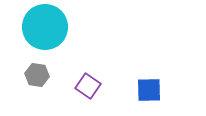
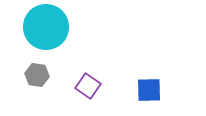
cyan circle: moved 1 px right
